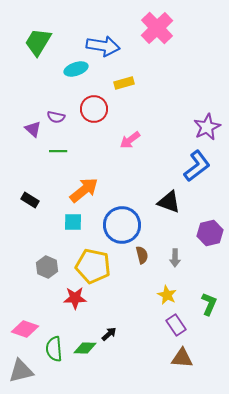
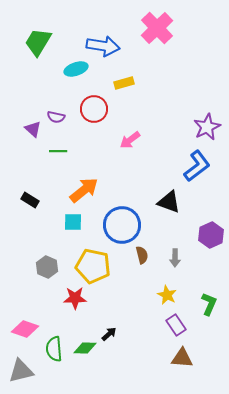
purple hexagon: moved 1 px right, 2 px down; rotated 10 degrees counterclockwise
